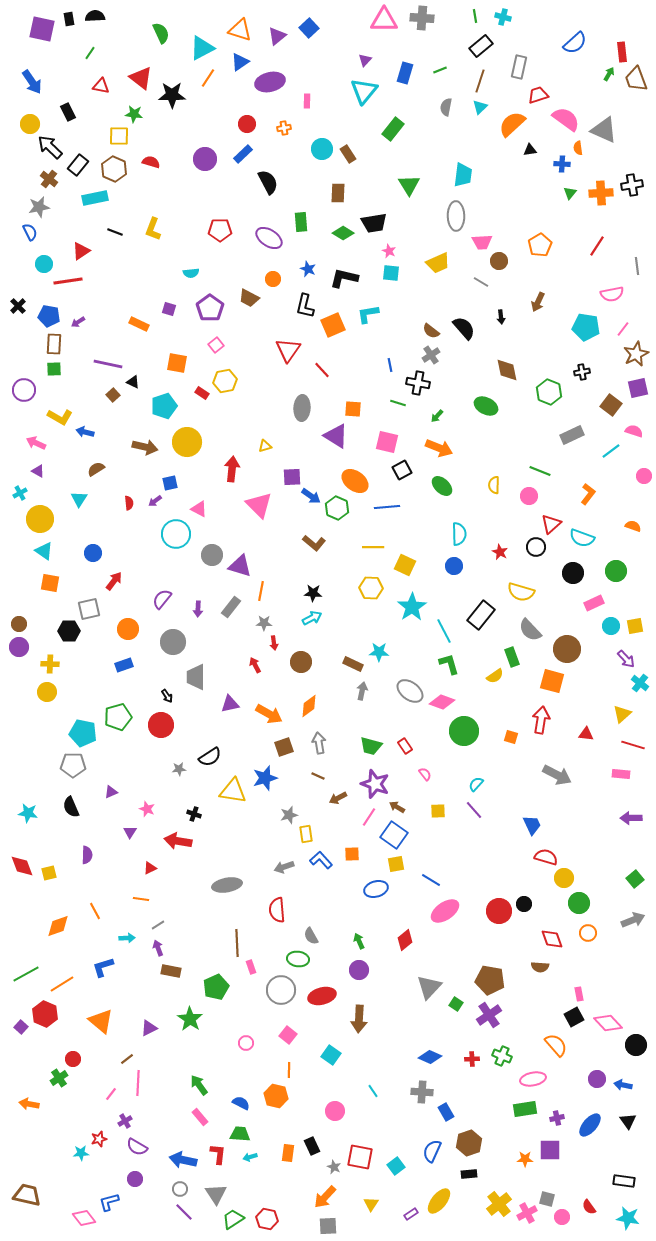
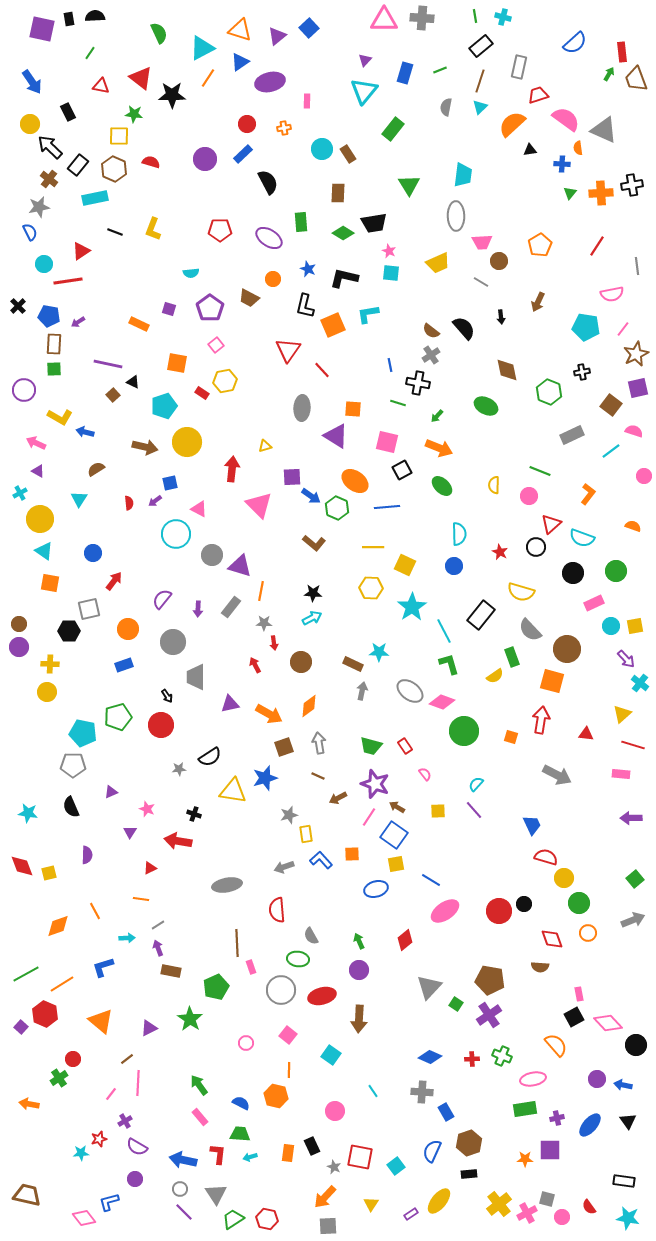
green semicircle at (161, 33): moved 2 px left
